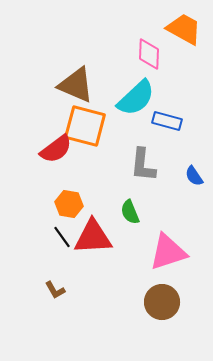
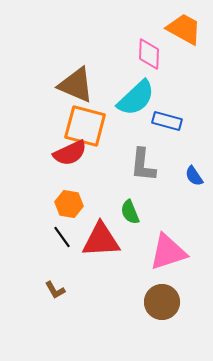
red semicircle: moved 14 px right, 4 px down; rotated 12 degrees clockwise
red triangle: moved 8 px right, 3 px down
